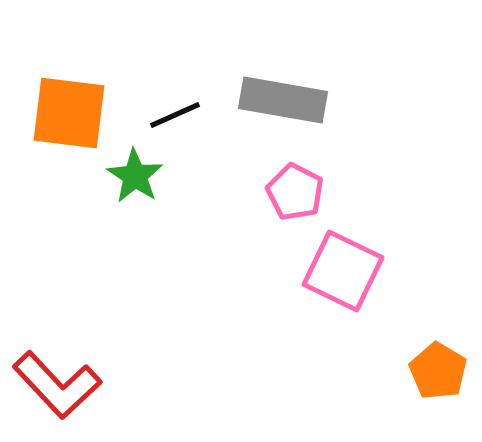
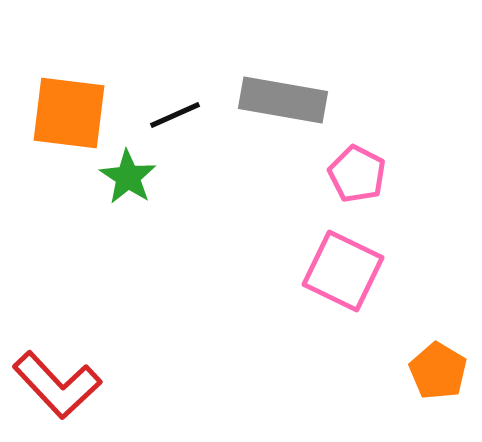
green star: moved 7 px left, 1 px down
pink pentagon: moved 62 px right, 18 px up
